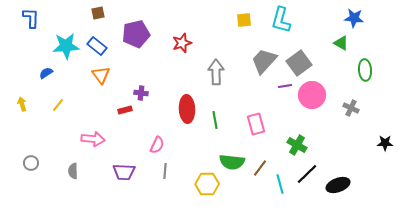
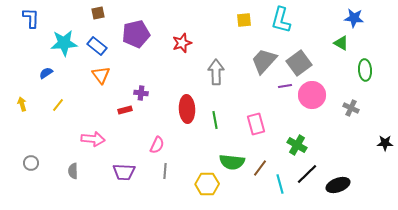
cyan star: moved 2 px left, 3 px up
